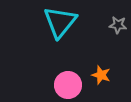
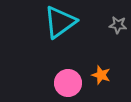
cyan triangle: rotated 15 degrees clockwise
pink circle: moved 2 px up
